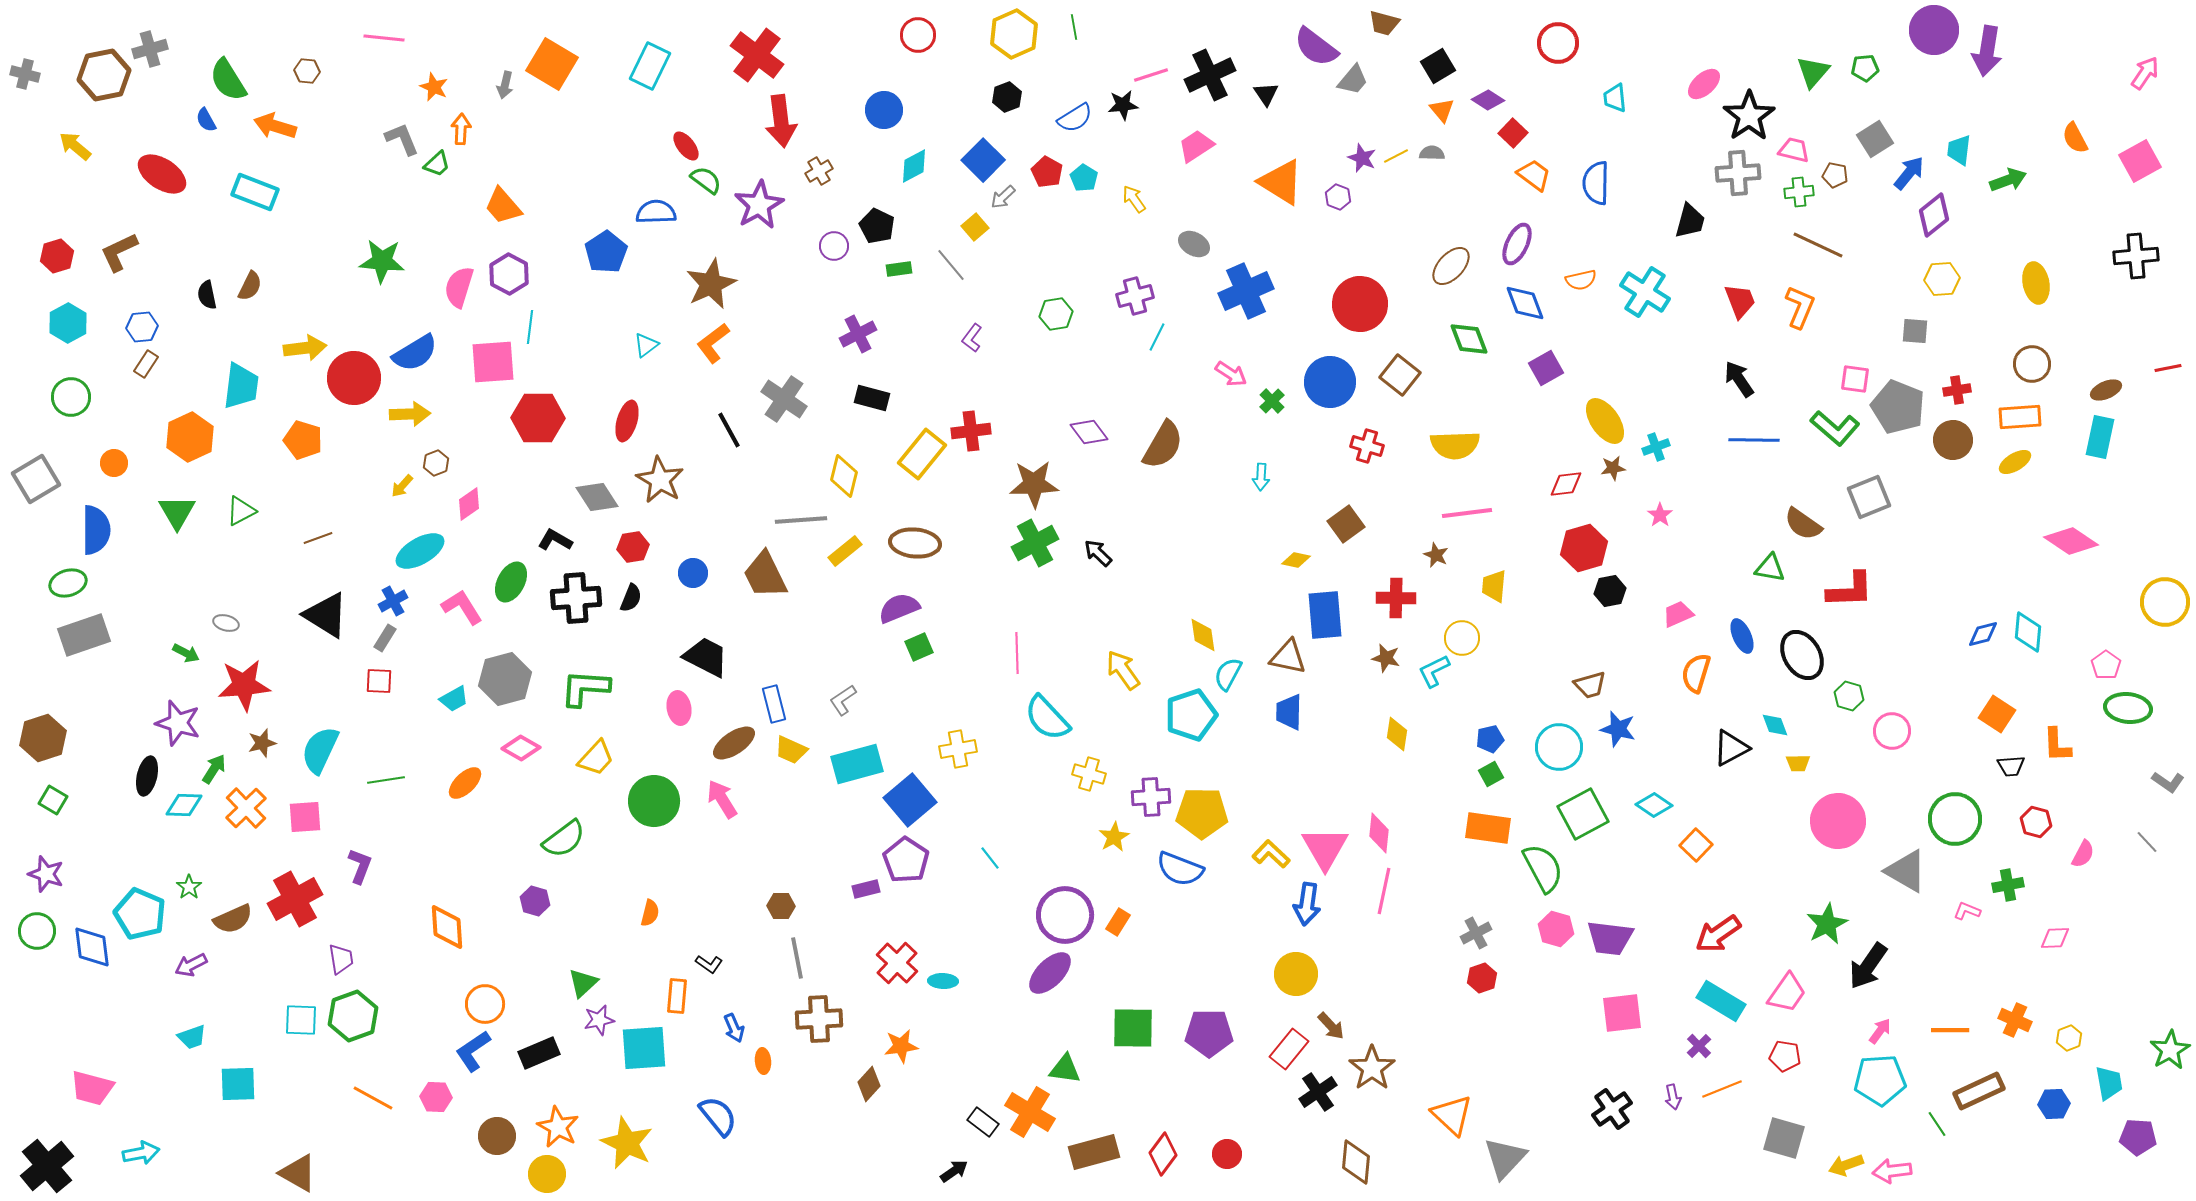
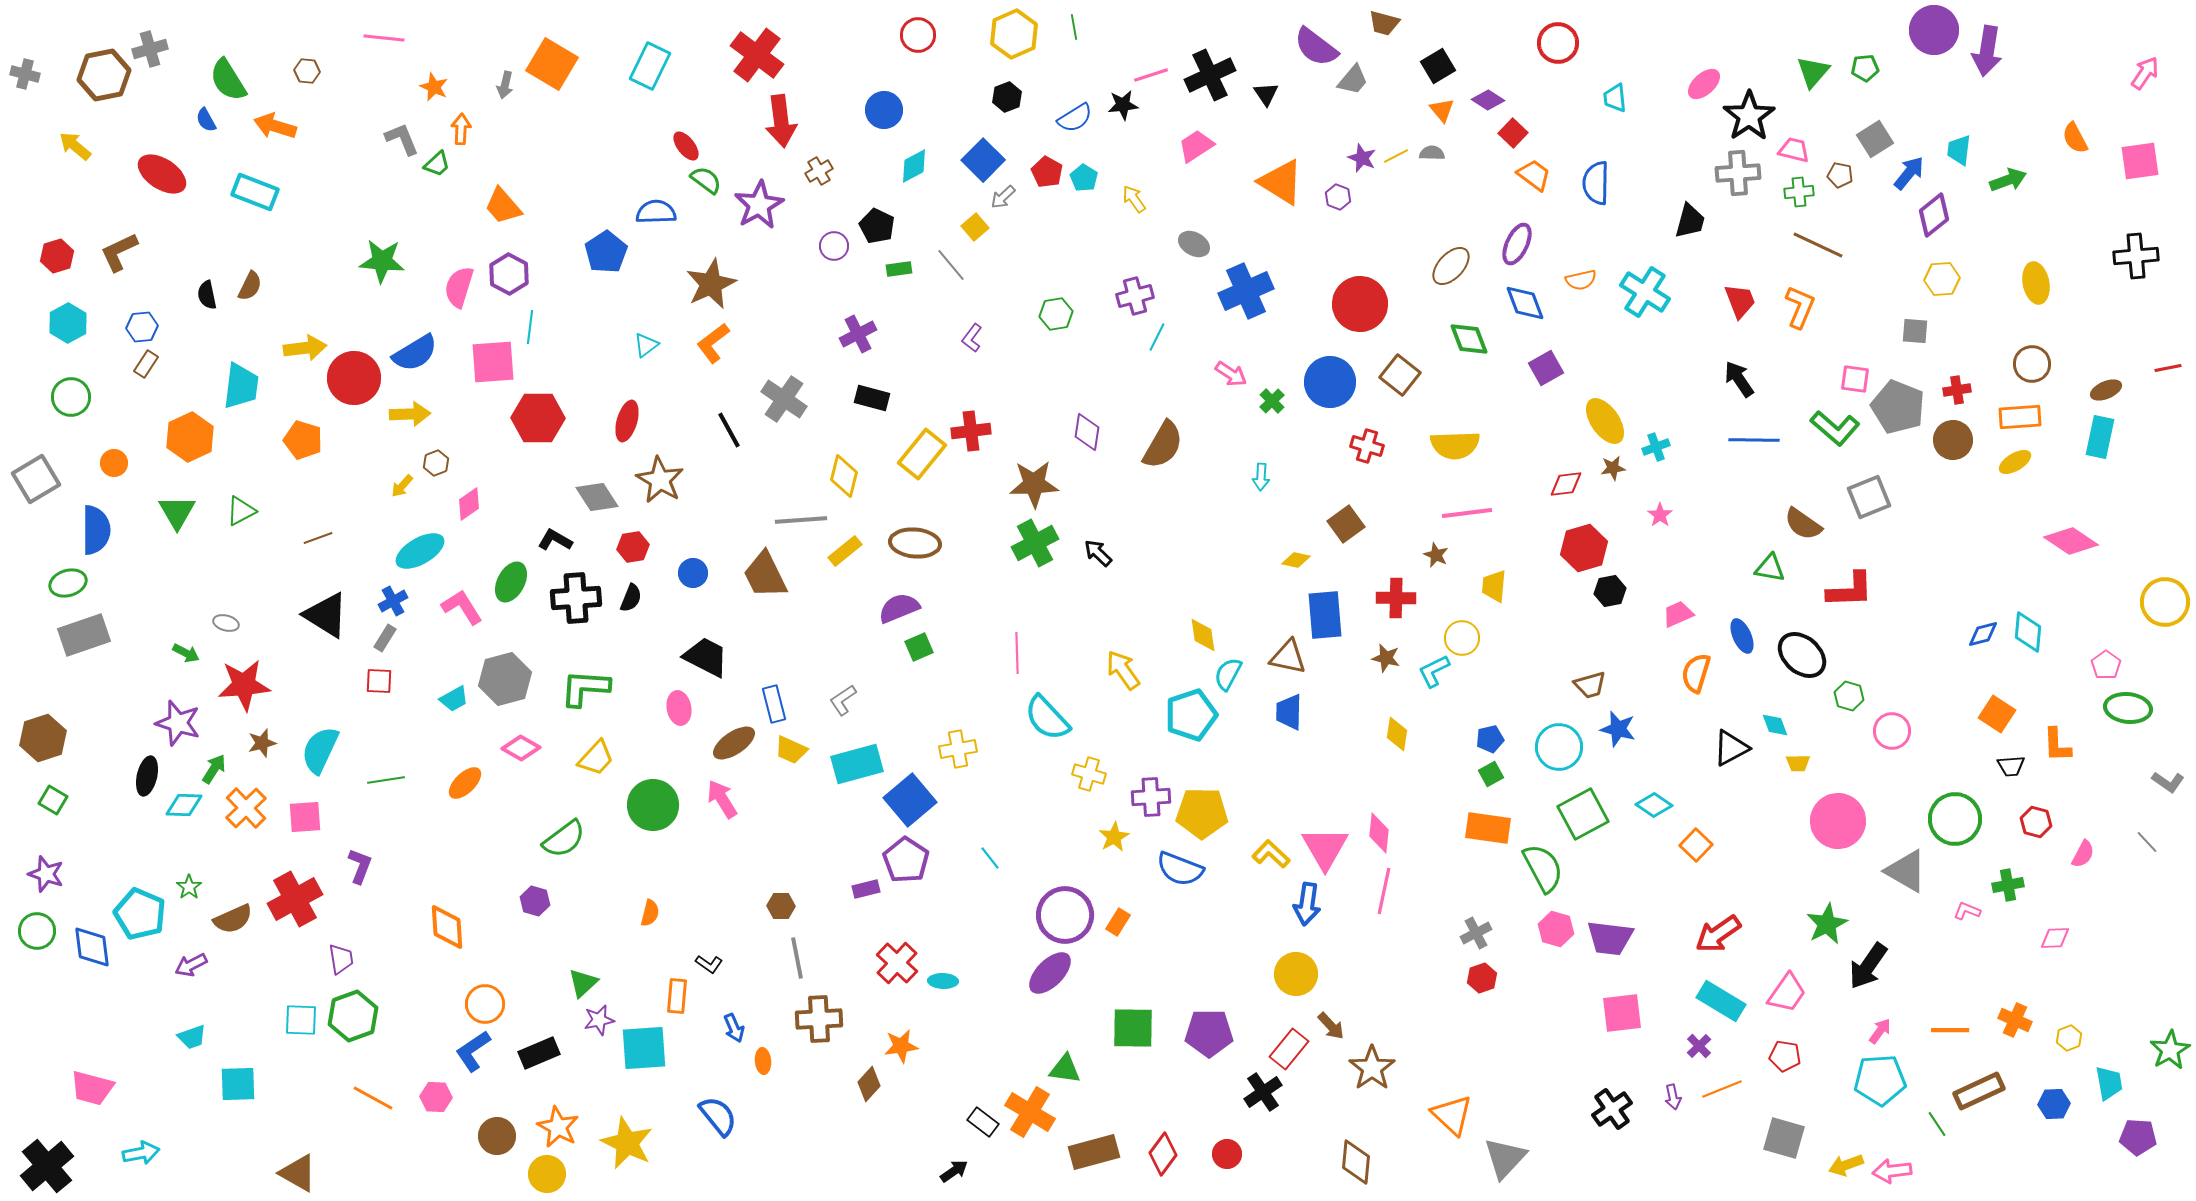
pink square at (2140, 161): rotated 21 degrees clockwise
brown pentagon at (1835, 175): moved 5 px right
purple diamond at (1089, 432): moved 2 px left; rotated 45 degrees clockwise
black ellipse at (1802, 655): rotated 18 degrees counterclockwise
green circle at (654, 801): moved 1 px left, 4 px down
black cross at (1318, 1092): moved 55 px left
